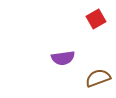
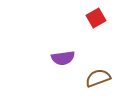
red square: moved 1 px up
